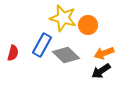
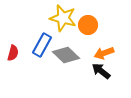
black arrow: rotated 72 degrees clockwise
